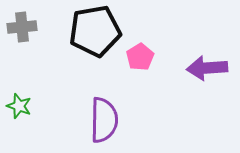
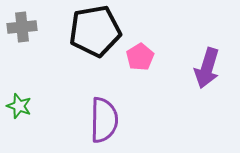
purple arrow: rotated 69 degrees counterclockwise
